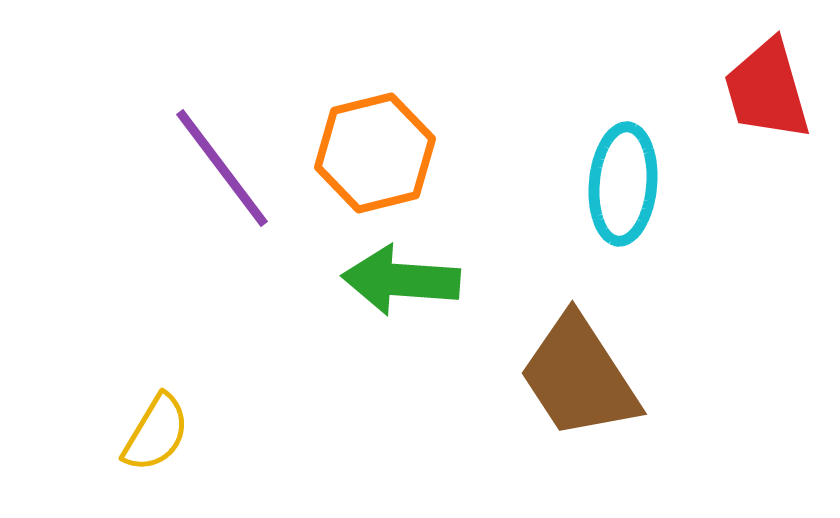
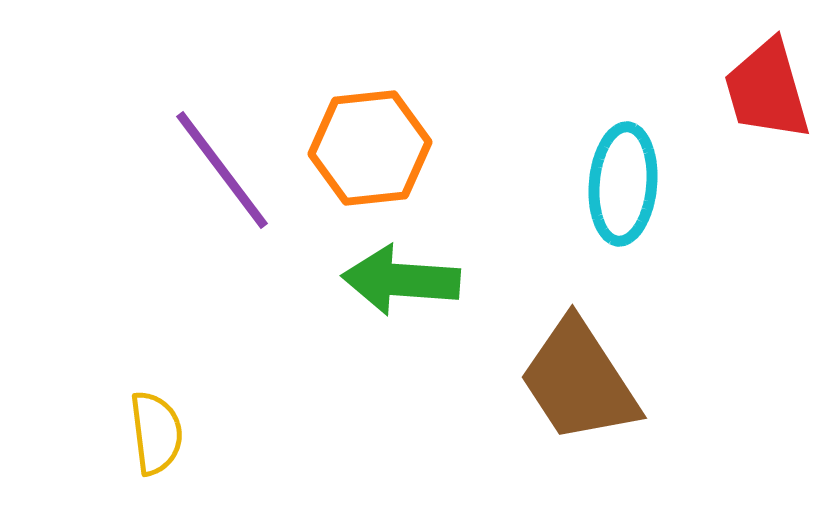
orange hexagon: moved 5 px left, 5 px up; rotated 8 degrees clockwise
purple line: moved 2 px down
brown trapezoid: moved 4 px down
yellow semicircle: rotated 38 degrees counterclockwise
